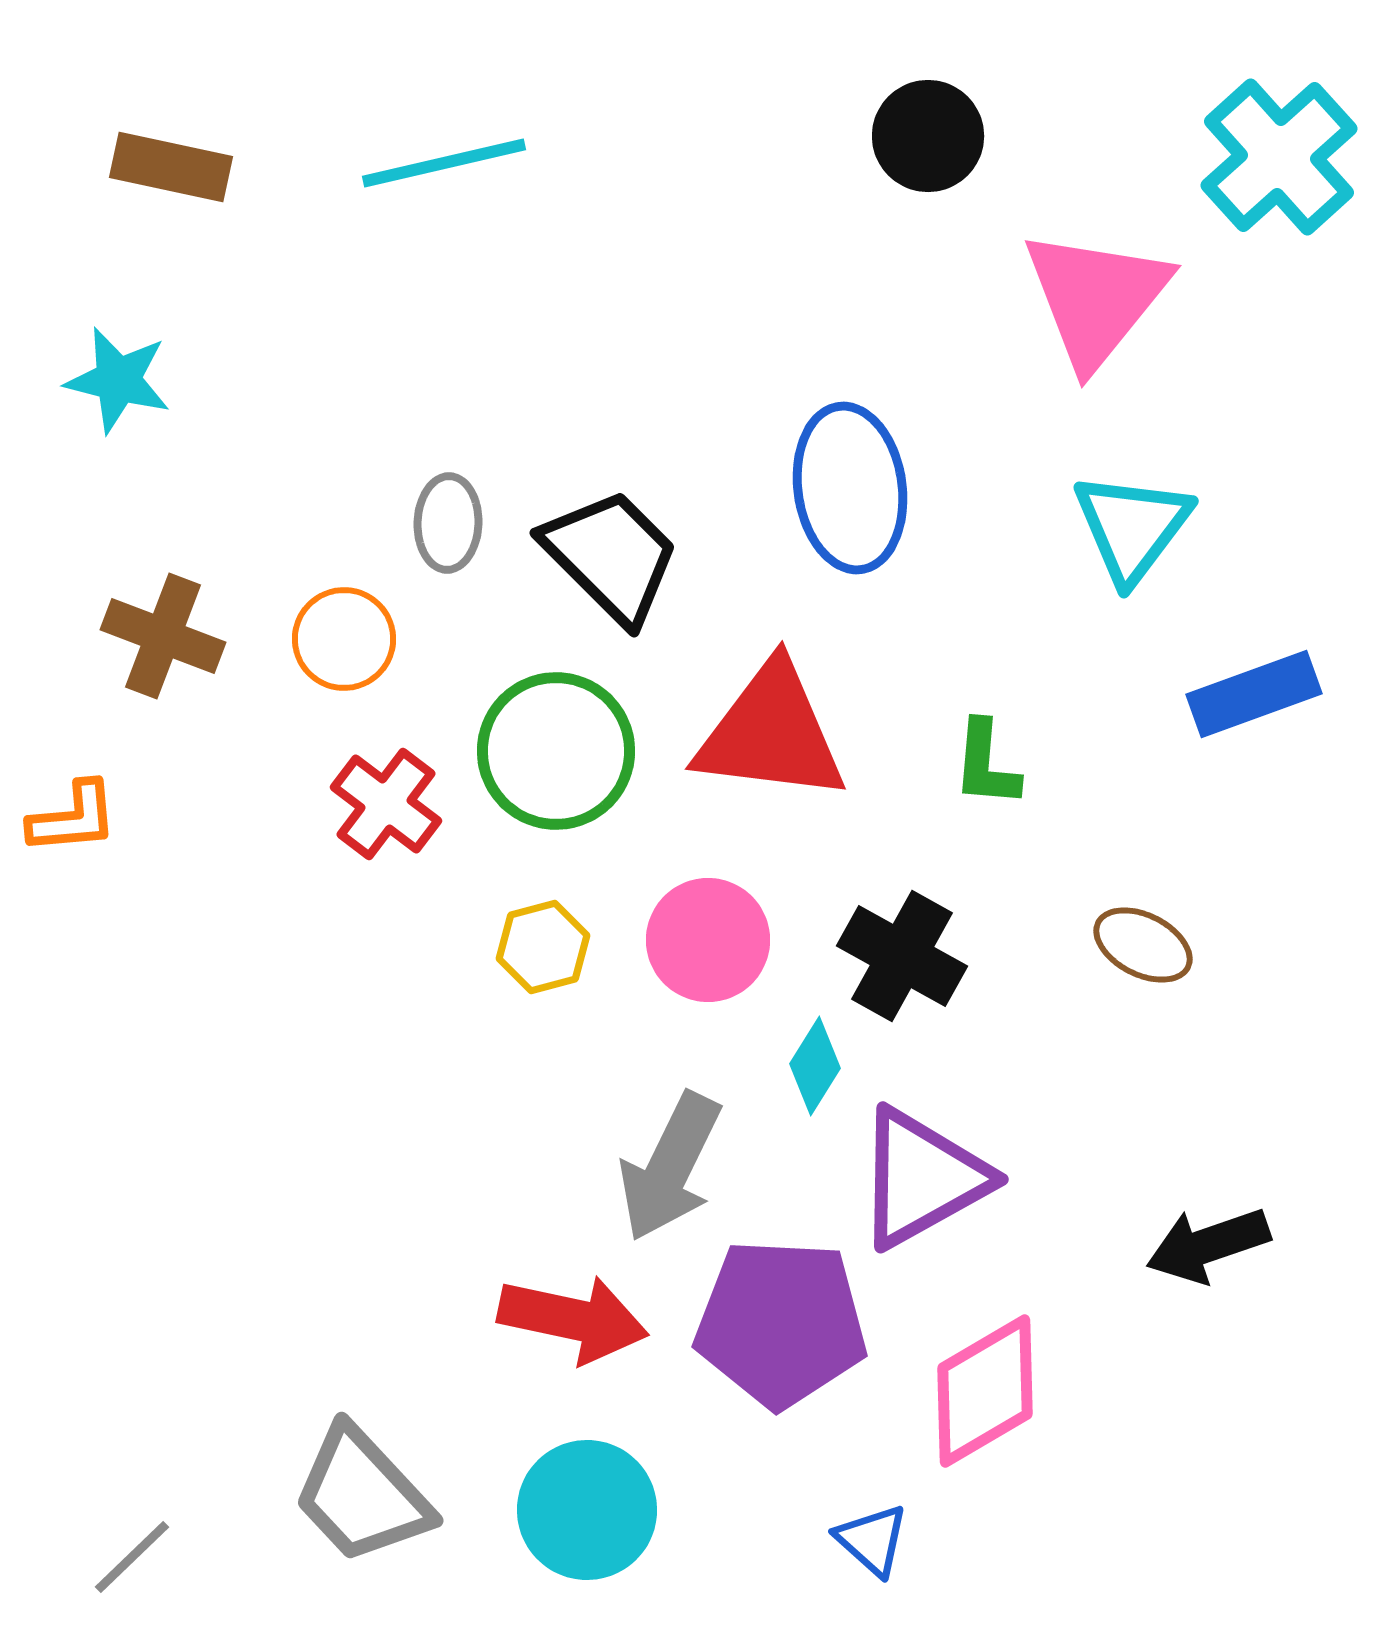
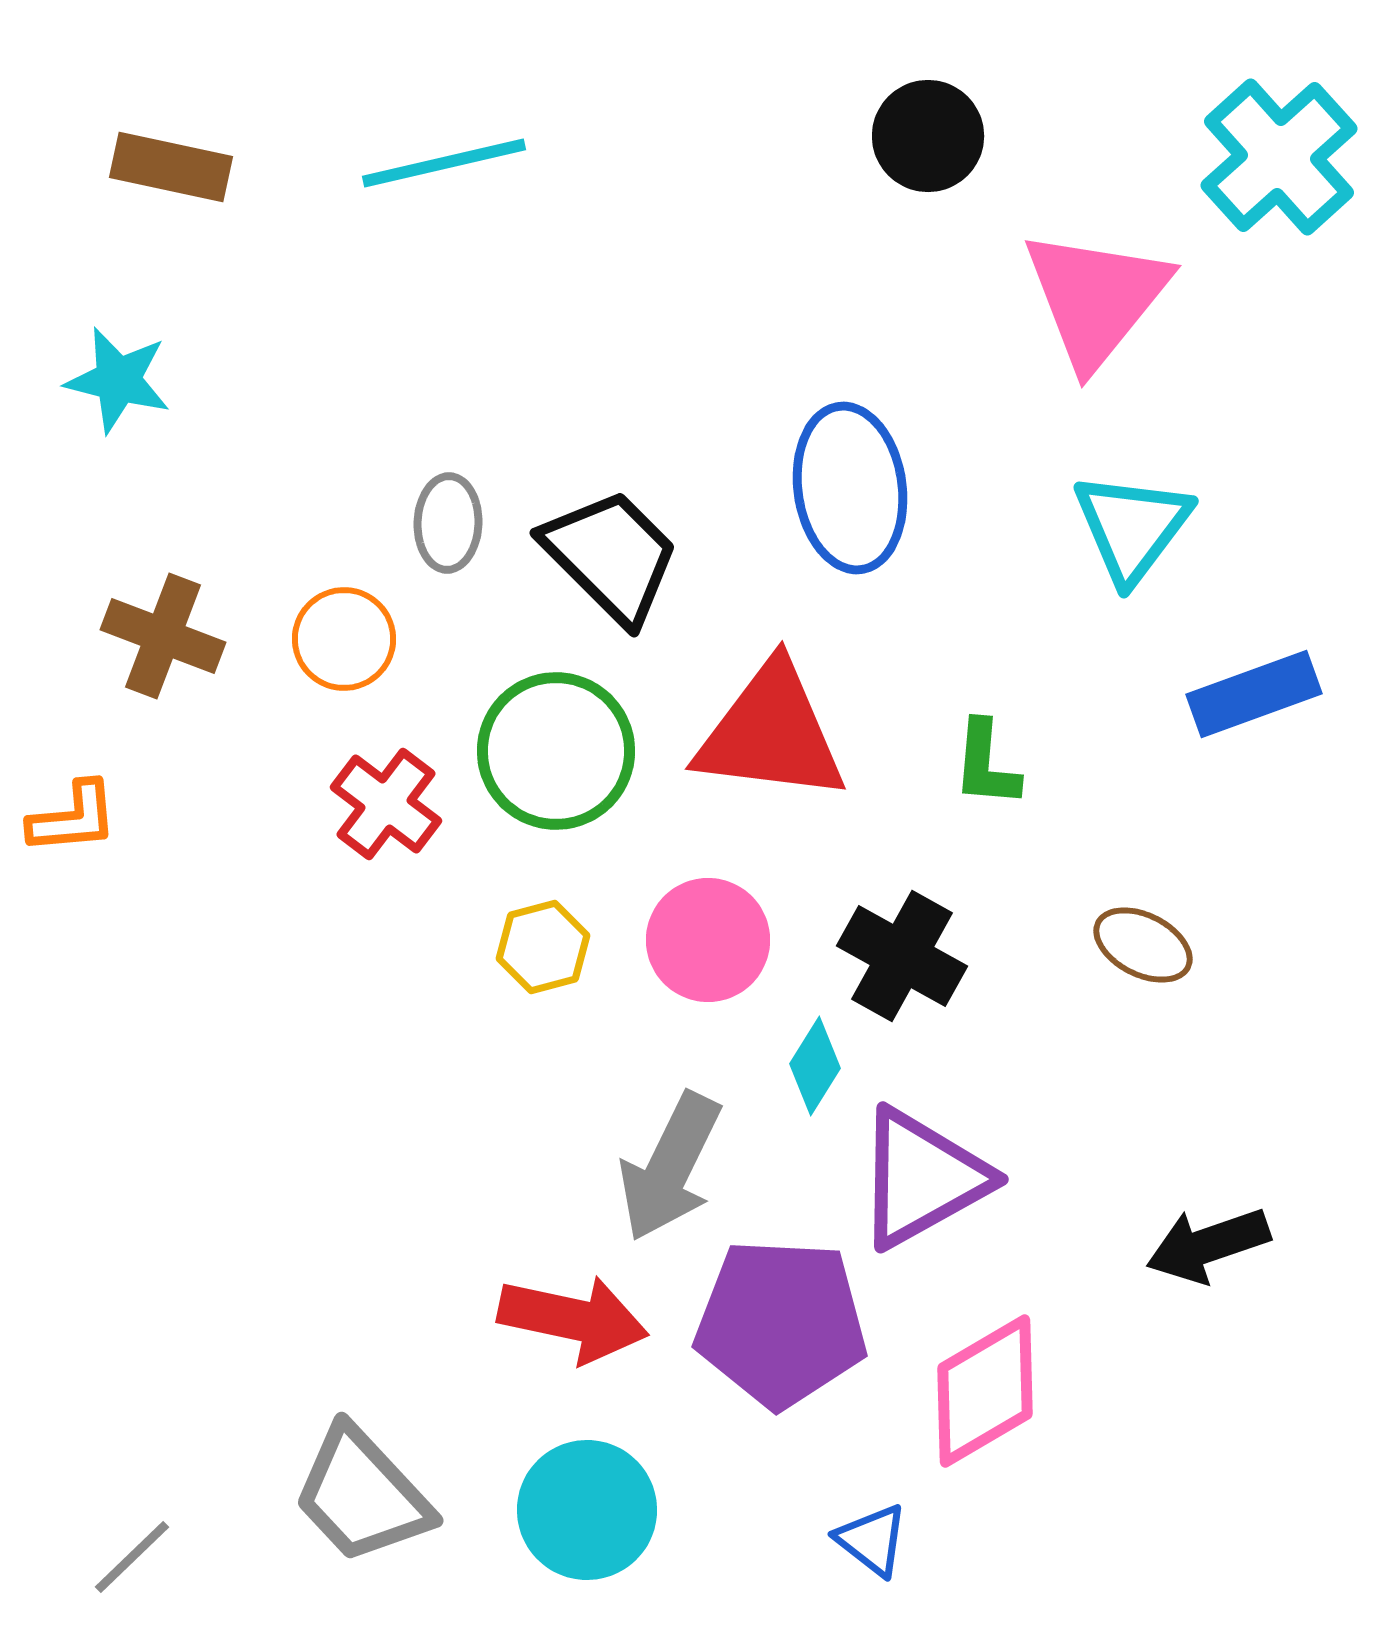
blue triangle: rotated 4 degrees counterclockwise
